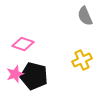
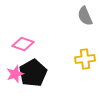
yellow cross: moved 3 px right, 1 px up; rotated 18 degrees clockwise
black pentagon: moved 1 px left, 3 px up; rotated 28 degrees clockwise
